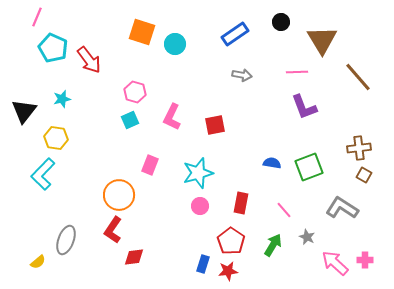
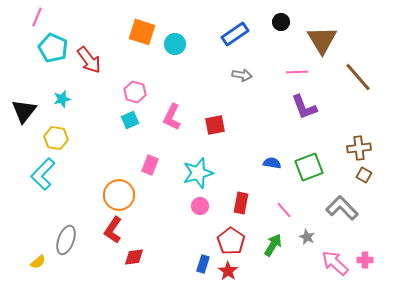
gray L-shape at (342, 208): rotated 12 degrees clockwise
red star at (228, 271): rotated 30 degrees counterclockwise
